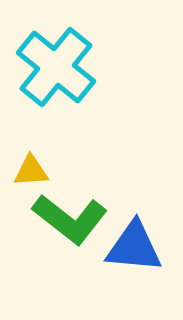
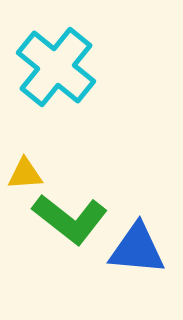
yellow triangle: moved 6 px left, 3 px down
blue triangle: moved 3 px right, 2 px down
